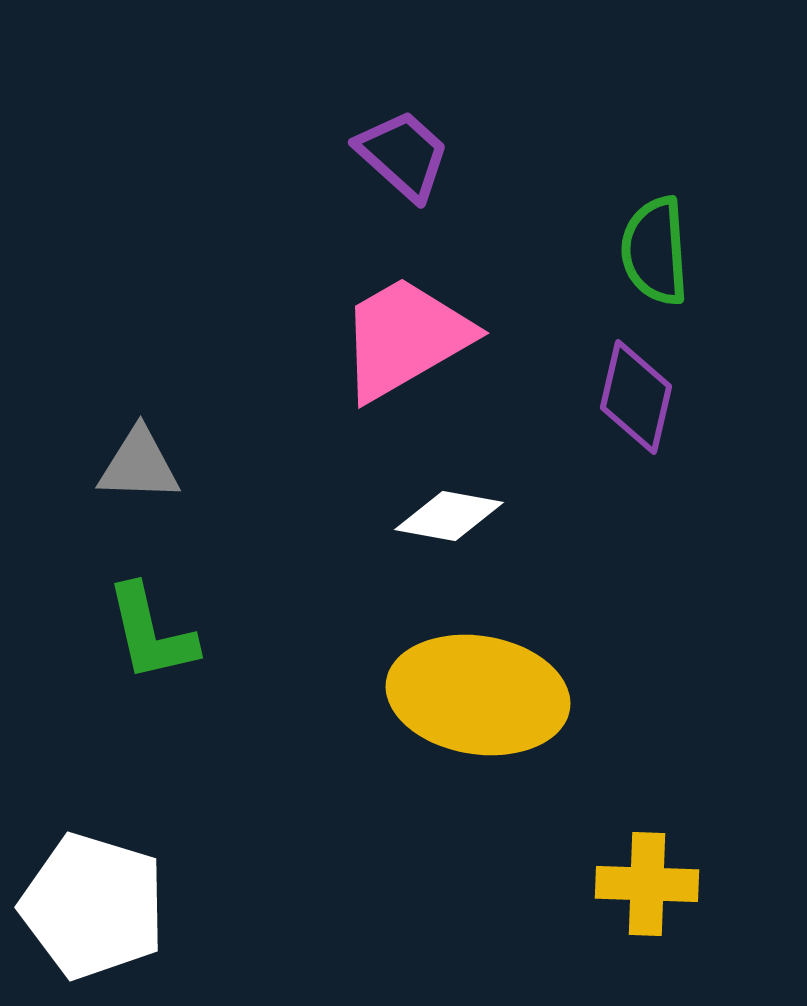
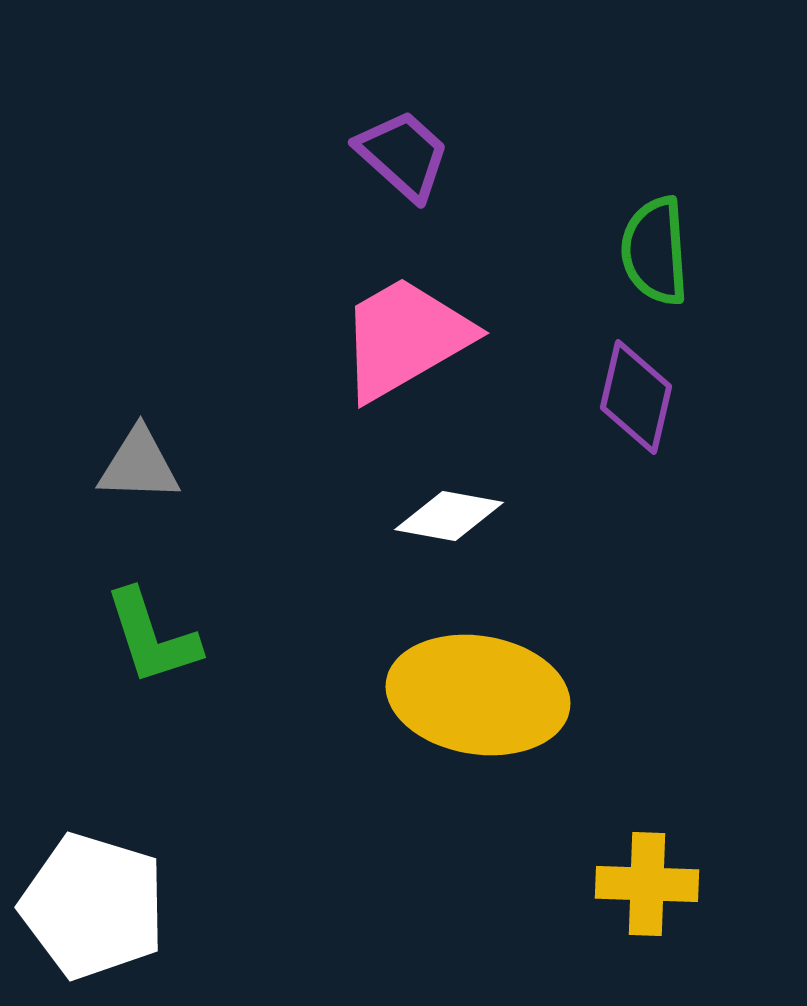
green L-shape: moved 1 px right, 4 px down; rotated 5 degrees counterclockwise
